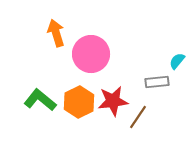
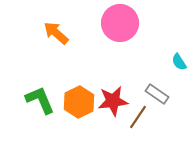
orange arrow: rotated 32 degrees counterclockwise
pink circle: moved 29 px right, 31 px up
cyan semicircle: moved 2 px right, 1 px down; rotated 72 degrees counterclockwise
gray rectangle: moved 12 px down; rotated 40 degrees clockwise
green L-shape: rotated 28 degrees clockwise
